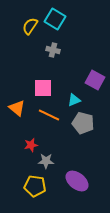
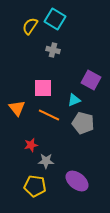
purple square: moved 4 px left
orange triangle: rotated 12 degrees clockwise
